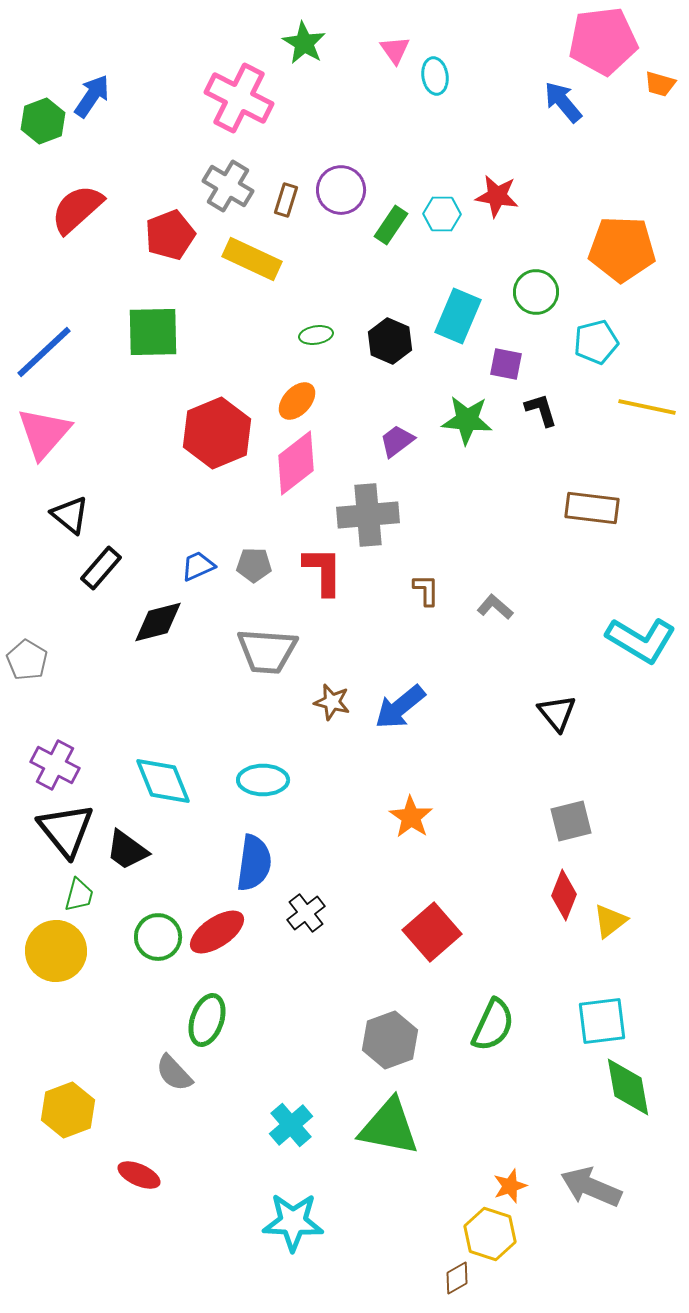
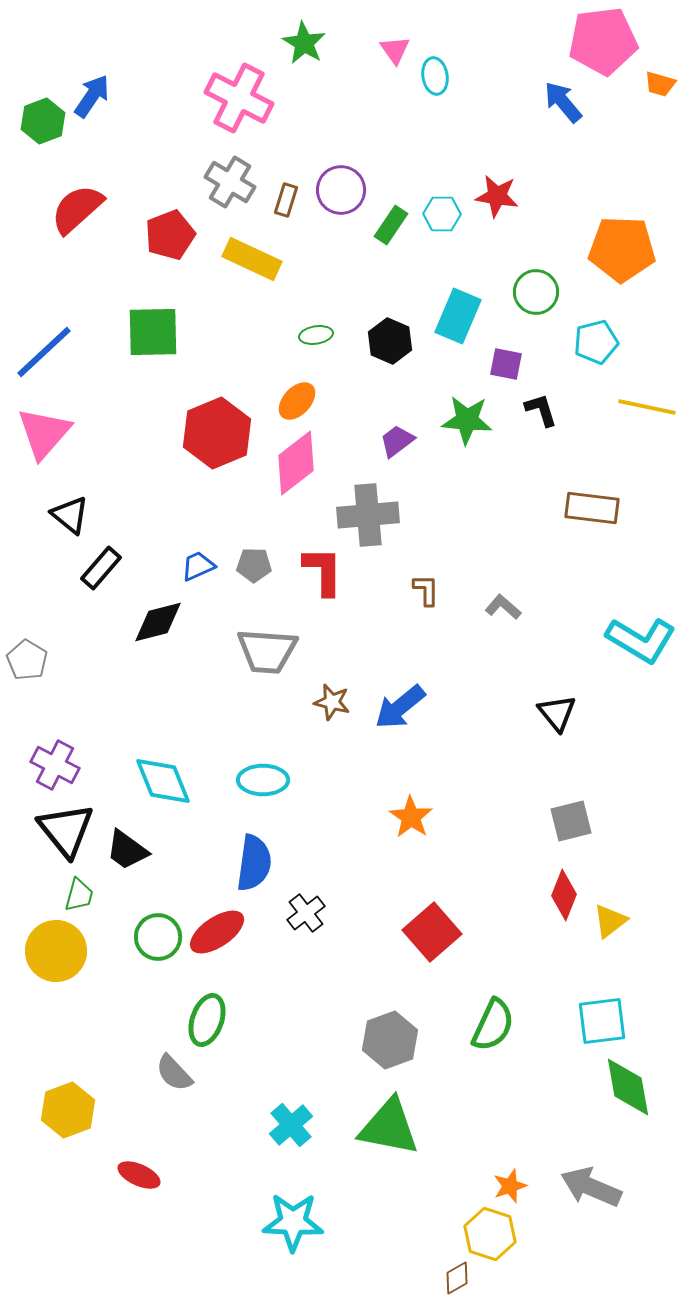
gray cross at (228, 186): moved 2 px right, 4 px up
gray L-shape at (495, 607): moved 8 px right
